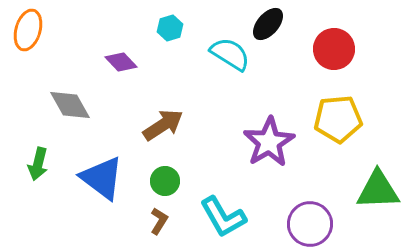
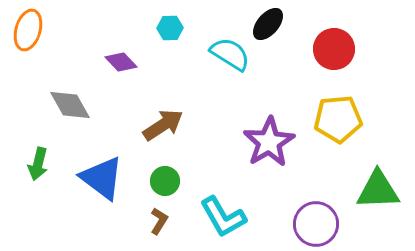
cyan hexagon: rotated 15 degrees clockwise
purple circle: moved 6 px right
